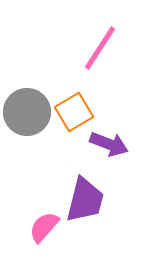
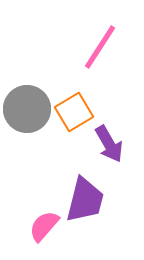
pink line: moved 1 px up
gray circle: moved 3 px up
purple arrow: rotated 39 degrees clockwise
pink semicircle: moved 1 px up
